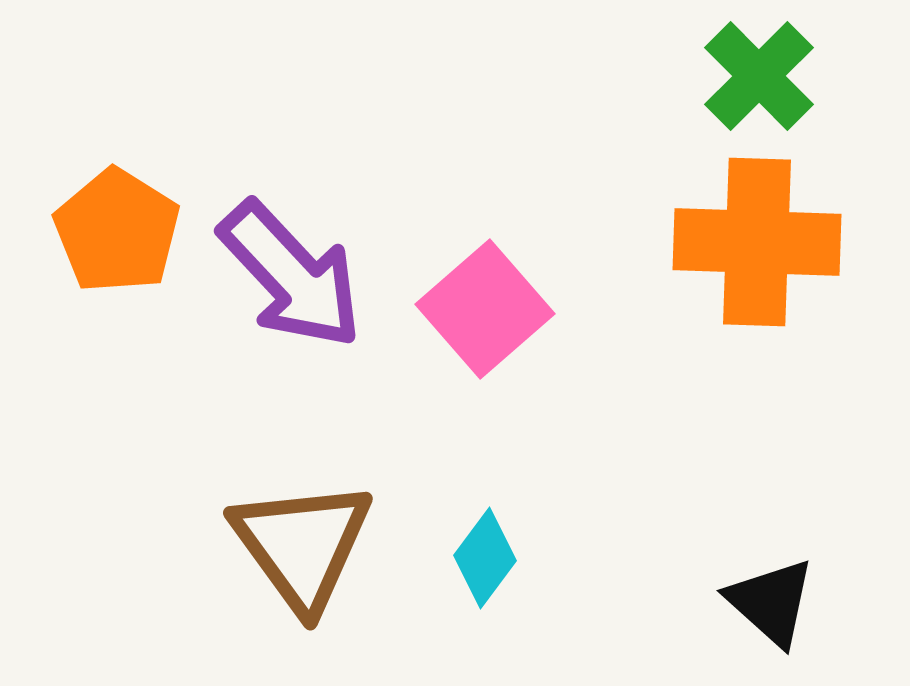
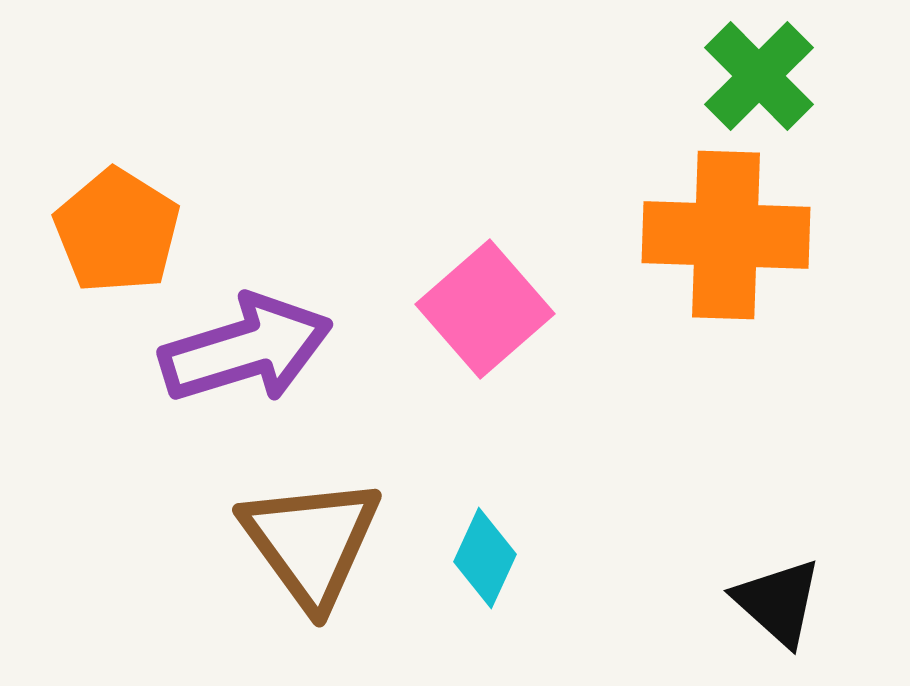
orange cross: moved 31 px left, 7 px up
purple arrow: moved 45 px left, 74 px down; rotated 64 degrees counterclockwise
brown triangle: moved 9 px right, 3 px up
cyan diamond: rotated 12 degrees counterclockwise
black triangle: moved 7 px right
